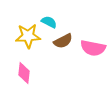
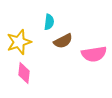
cyan semicircle: rotated 70 degrees clockwise
yellow star: moved 9 px left, 6 px down; rotated 15 degrees counterclockwise
pink semicircle: moved 1 px right, 6 px down; rotated 20 degrees counterclockwise
